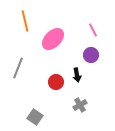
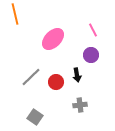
orange line: moved 10 px left, 7 px up
gray line: moved 13 px right, 9 px down; rotated 25 degrees clockwise
gray cross: rotated 24 degrees clockwise
